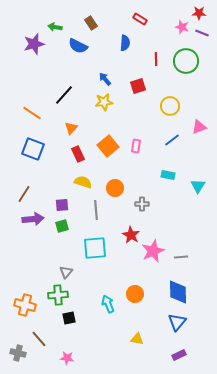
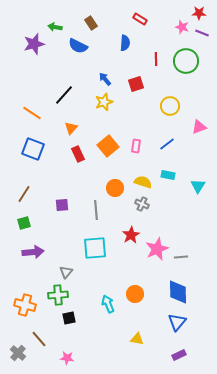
red square at (138, 86): moved 2 px left, 2 px up
yellow star at (104, 102): rotated 12 degrees counterclockwise
blue line at (172, 140): moved 5 px left, 4 px down
yellow semicircle at (83, 182): moved 60 px right
gray cross at (142, 204): rotated 24 degrees clockwise
purple arrow at (33, 219): moved 33 px down
green square at (62, 226): moved 38 px left, 3 px up
red star at (131, 235): rotated 12 degrees clockwise
pink star at (153, 251): moved 4 px right, 2 px up
gray cross at (18, 353): rotated 28 degrees clockwise
